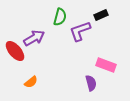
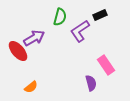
black rectangle: moved 1 px left
purple L-shape: rotated 15 degrees counterclockwise
red ellipse: moved 3 px right
pink rectangle: rotated 36 degrees clockwise
orange semicircle: moved 5 px down
